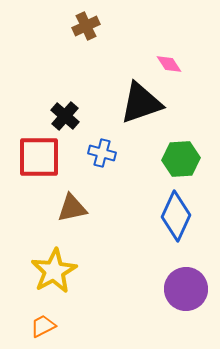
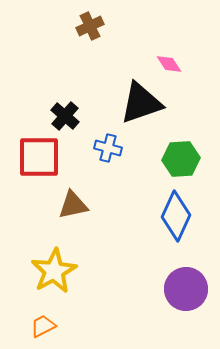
brown cross: moved 4 px right
blue cross: moved 6 px right, 5 px up
brown triangle: moved 1 px right, 3 px up
